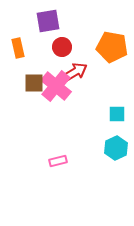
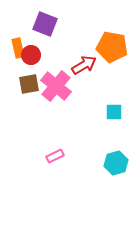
purple square: moved 3 px left, 3 px down; rotated 30 degrees clockwise
red circle: moved 31 px left, 8 px down
red arrow: moved 9 px right, 7 px up
brown square: moved 5 px left, 1 px down; rotated 10 degrees counterclockwise
cyan square: moved 3 px left, 2 px up
cyan hexagon: moved 15 px down; rotated 10 degrees clockwise
pink rectangle: moved 3 px left, 5 px up; rotated 12 degrees counterclockwise
